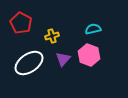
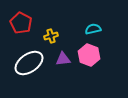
yellow cross: moved 1 px left
purple triangle: rotated 42 degrees clockwise
